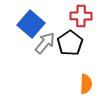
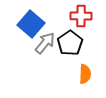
orange semicircle: moved 1 px left, 10 px up
